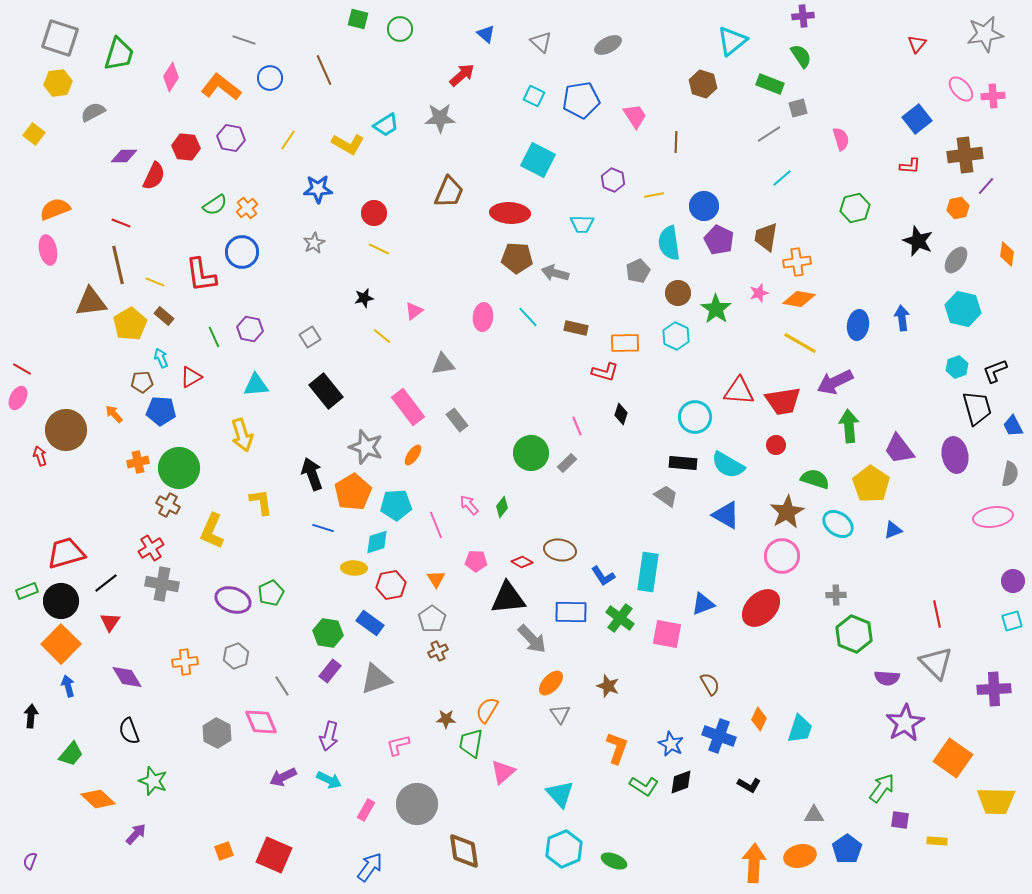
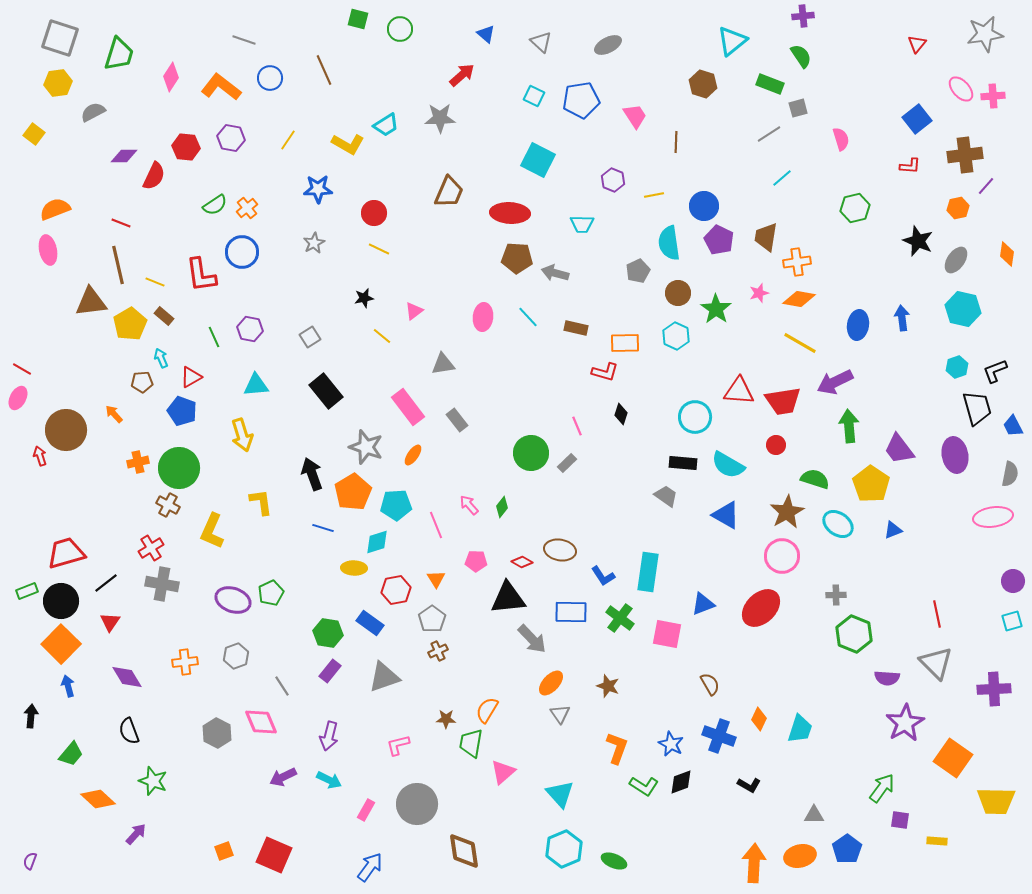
blue pentagon at (161, 411): moved 21 px right; rotated 16 degrees clockwise
red hexagon at (391, 585): moved 5 px right, 5 px down
gray triangle at (376, 679): moved 8 px right, 2 px up
